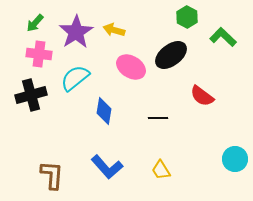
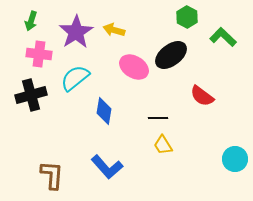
green arrow: moved 4 px left, 2 px up; rotated 24 degrees counterclockwise
pink ellipse: moved 3 px right
yellow trapezoid: moved 2 px right, 25 px up
